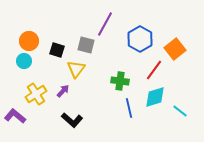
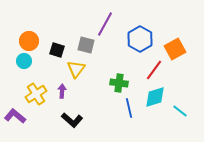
orange square: rotated 10 degrees clockwise
green cross: moved 1 px left, 2 px down
purple arrow: moved 1 px left; rotated 40 degrees counterclockwise
